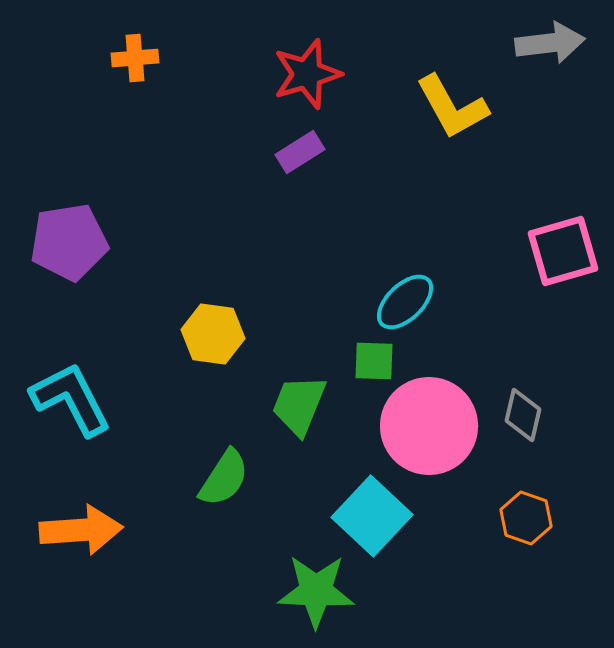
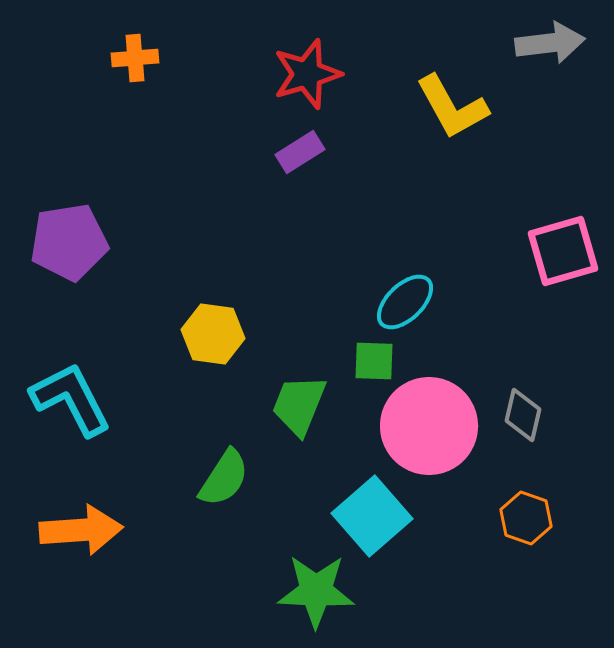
cyan square: rotated 6 degrees clockwise
